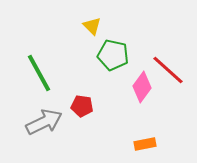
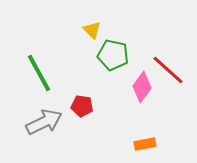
yellow triangle: moved 4 px down
